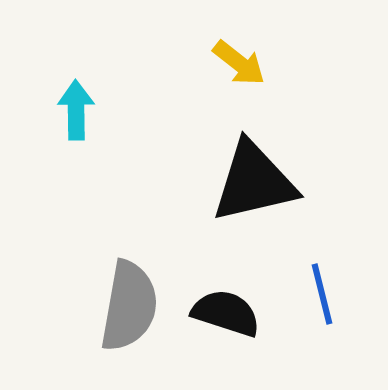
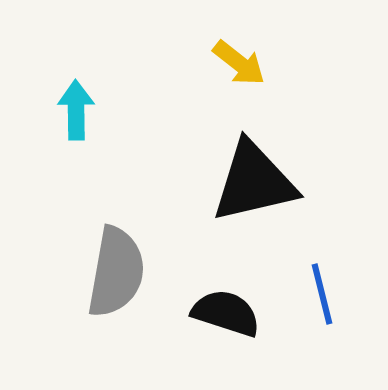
gray semicircle: moved 13 px left, 34 px up
